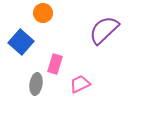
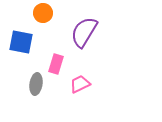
purple semicircle: moved 20 px left, 2 px down; rotated 16 degrees counterclockwise
blue square: rotated 30 degrees counterclockwise
pink rectangle: moved 1 px right
